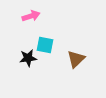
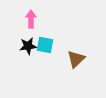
pink arrow: moved 3 px down; rotated 72 degrees counterclockwise
black star: moved 12 px up
